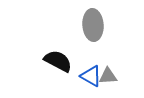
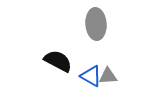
gray ellipse: moved 3 px right, 1 px up
